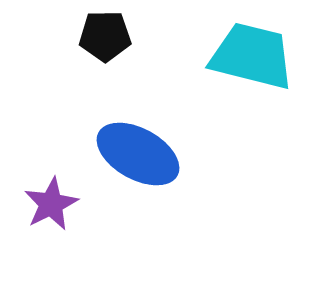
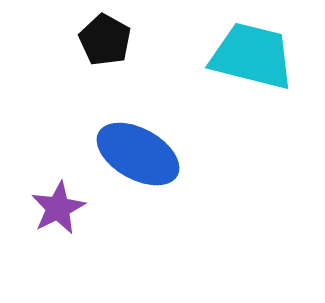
black pentagon: moved 4 px down; rotated 30 degrees clockwise
purple star: moved 7 px right, 4 px down
